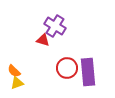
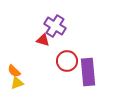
red circle: moved 7 px up
